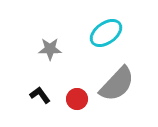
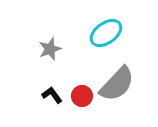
gray star: rotated 20 degrees counterclockwise
black L-shape: moved 12 px right
red circle: moved 5 px right, 3 px up
